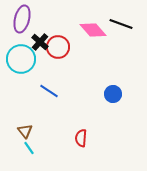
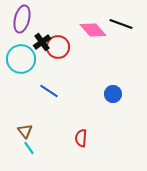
black cross: moved 2 px right; rotated 12 degrees clockwise
